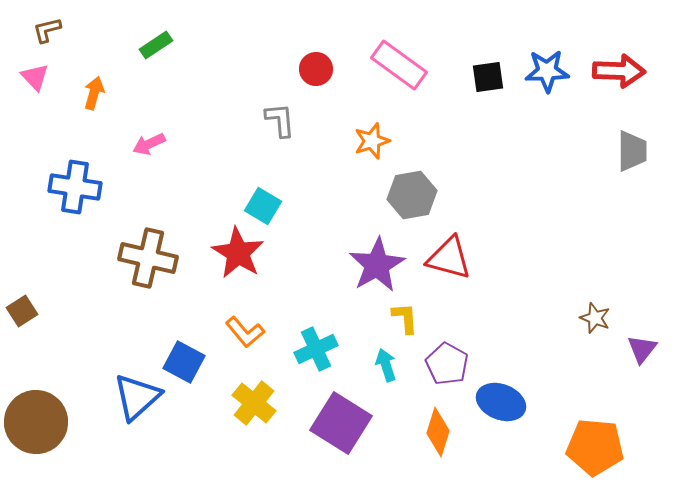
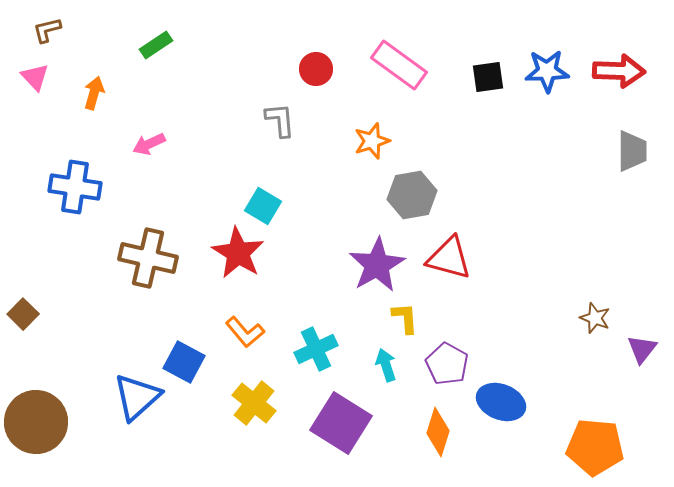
brown square: moved 1 px right, 3 px down; rotated 12 degrees counterclockwise
